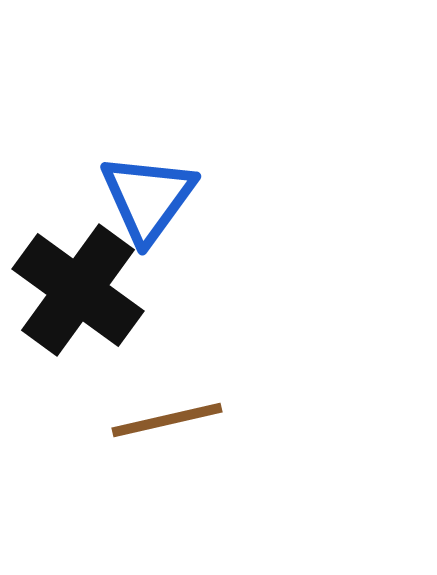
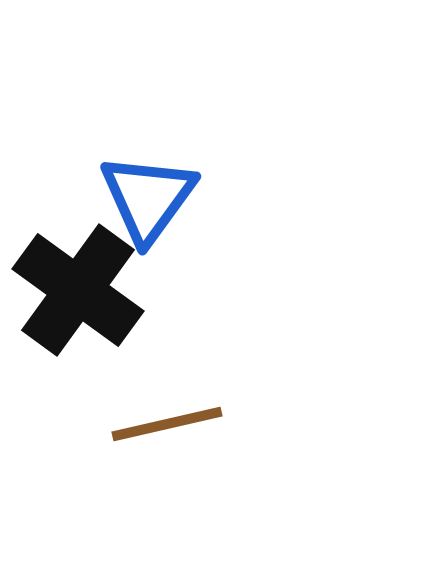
brown line: moved 4 px down
